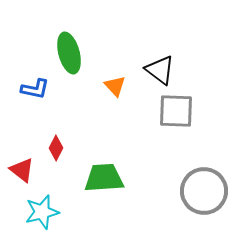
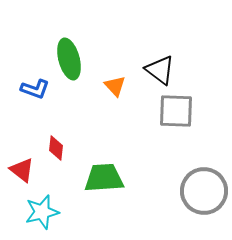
green ellipse: moved 6 px down
blue L-shape: rotated 8 degrees clockwise
red diamond: rotated 20 degrees counterclockwise
